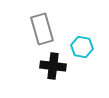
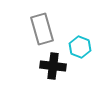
cyan hexagon: moved 2 px left; rotated 10 degrees clockwise
